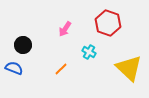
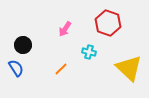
cyan cross: rotated 16 degrees counterclockwise
blue semicircle: moved 2 px right; rotated 36 degrees clockwise
